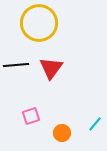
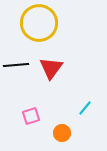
cyan line: moved 10 px left, 16 px up
